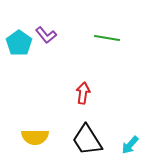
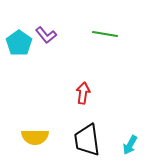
green line: moved 2 px left, 4 px up
black trapezoid: rotated 24 degrees clockwise
cyan arrow: rotated 12 degrees counterclockwise
